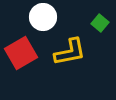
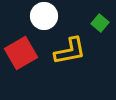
white circle: moved 1 px right, 1 px up
yellow L-shape: moved 1 px up
